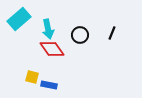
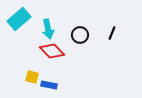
red diamond: moved 2 px down; rotated 10 degrees counterclockwise
